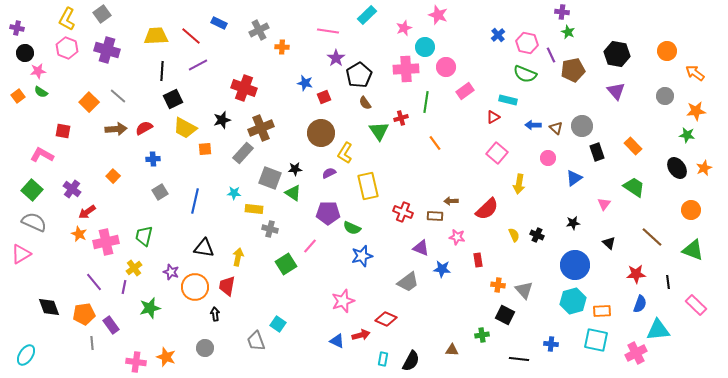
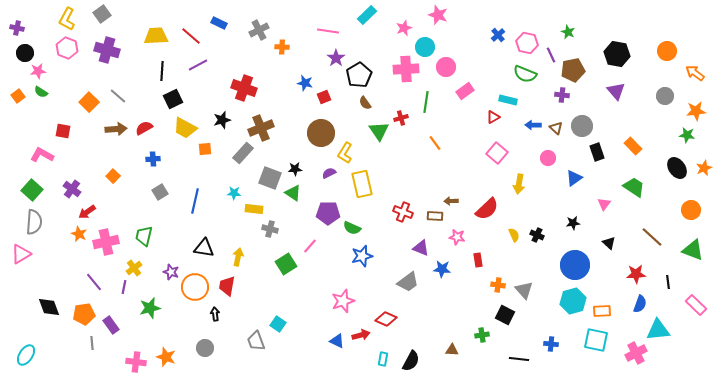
purple cross at (562, 12): moved 83 px down
yellow rectangle at (368, 186): moved 6 px left, 2 px up
gray semicircle at (34, 222): rotated 70 degrees clockwise
